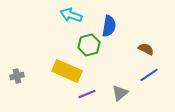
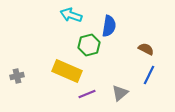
blue line: rotated 30 degrees counterclockwise
